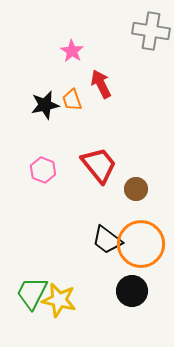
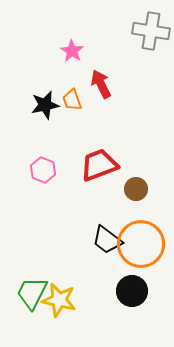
red trapezoid: rotated 72 degrees counterclockwise
